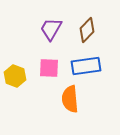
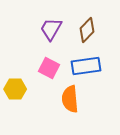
pink square: rotated 25 degrees clockwise
yellow hexagon: moved 13 px down; rotated 20 degrees counterclockwise
